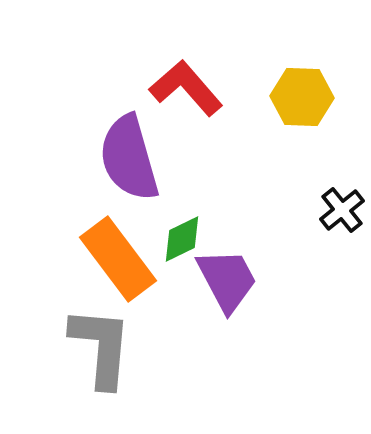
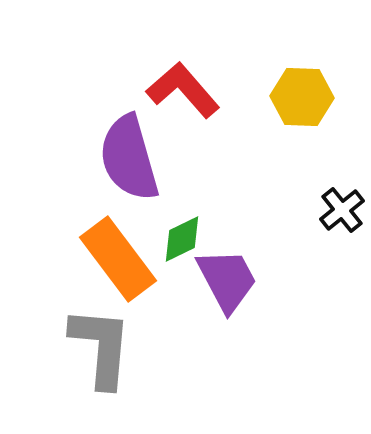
red L-shape: moved 3 px left, 2 px down
